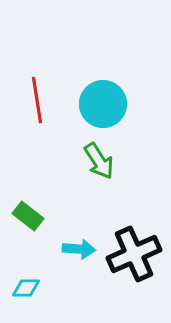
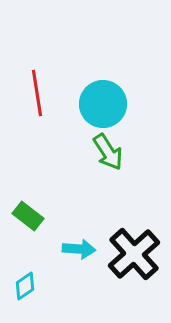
red line: moved 7 px up
green arrow: moved 9 px right, 9 px up
black cross: rotated 18 degrees counterclockwise
cyan diamond: moved 1 px left, 2 px up; rotated 36 degrees counterclockwise
